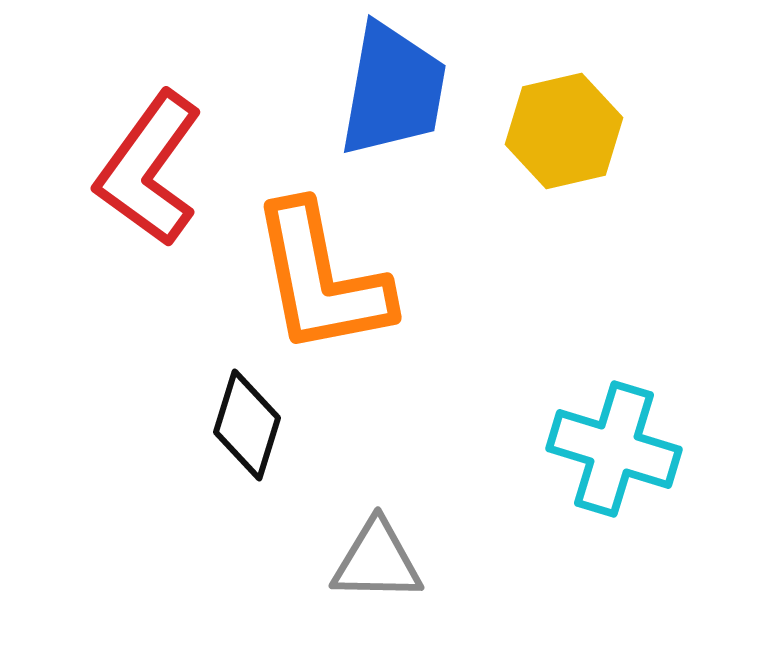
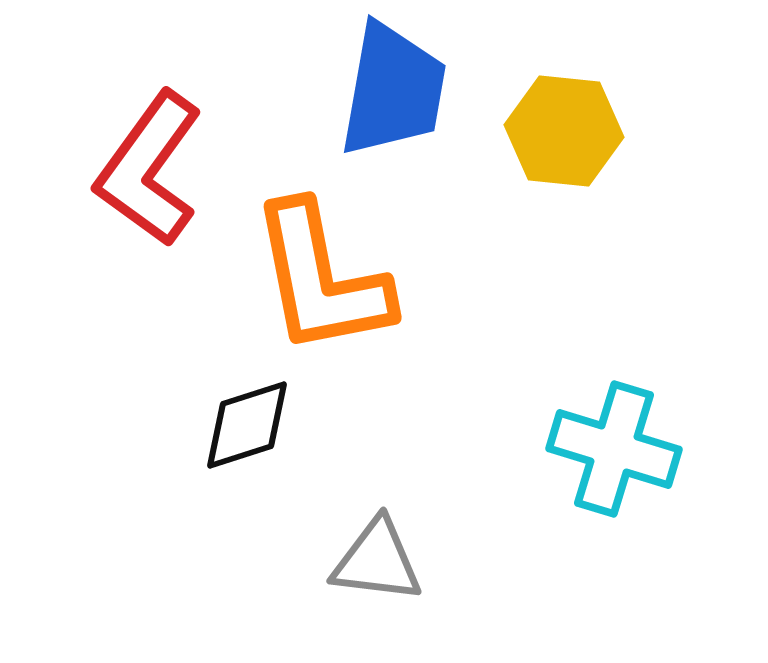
yellow hexagon: rotated 19 degrees clockwise
black diamond: rotated 55 degrees clockwise
gray triangle: rotated 6 degrees clockwise
